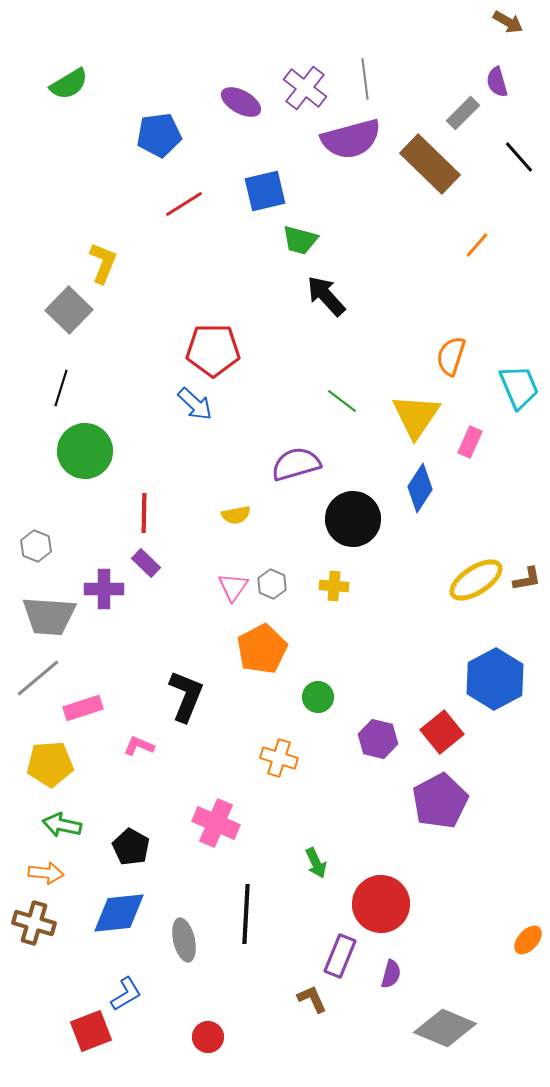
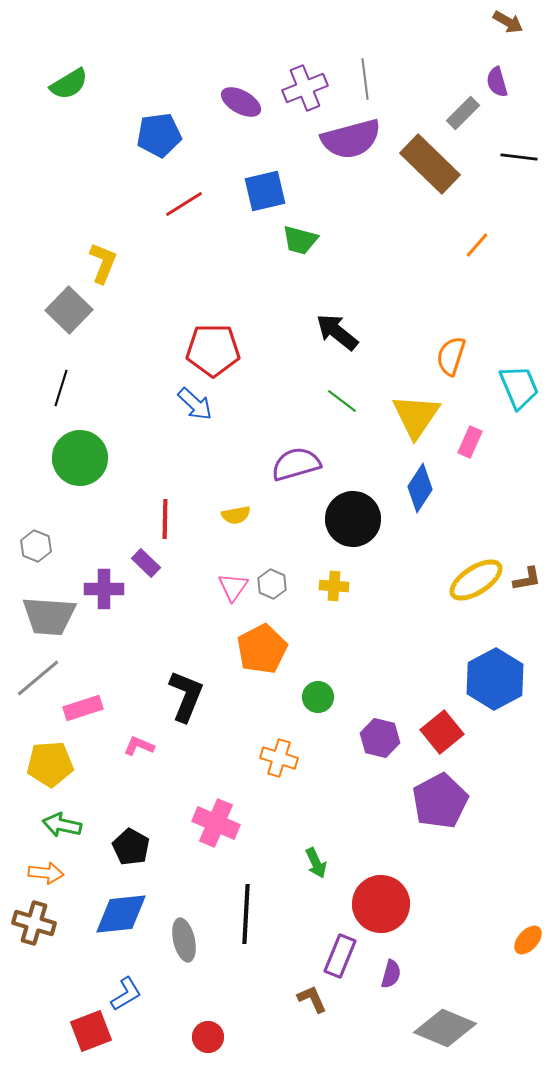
purple cross at (305, 88): rotated 30 degrees clockwise
black line at (519, 157): rotated 42 degrees counterclockwise
black arrow at (326, 296): moved 11 px right, 36 px down; rotated 9 degrees counterclockwise
green circle at (85, 451): moved 5 px left, 7 px down
red line at (144, 513): moved 21 px right, 6 px down
purple hexagon at (378, 739): moved 2 px right, 1 px up
blue diamond at (119, 913): moved 2 px right, 1 px down
